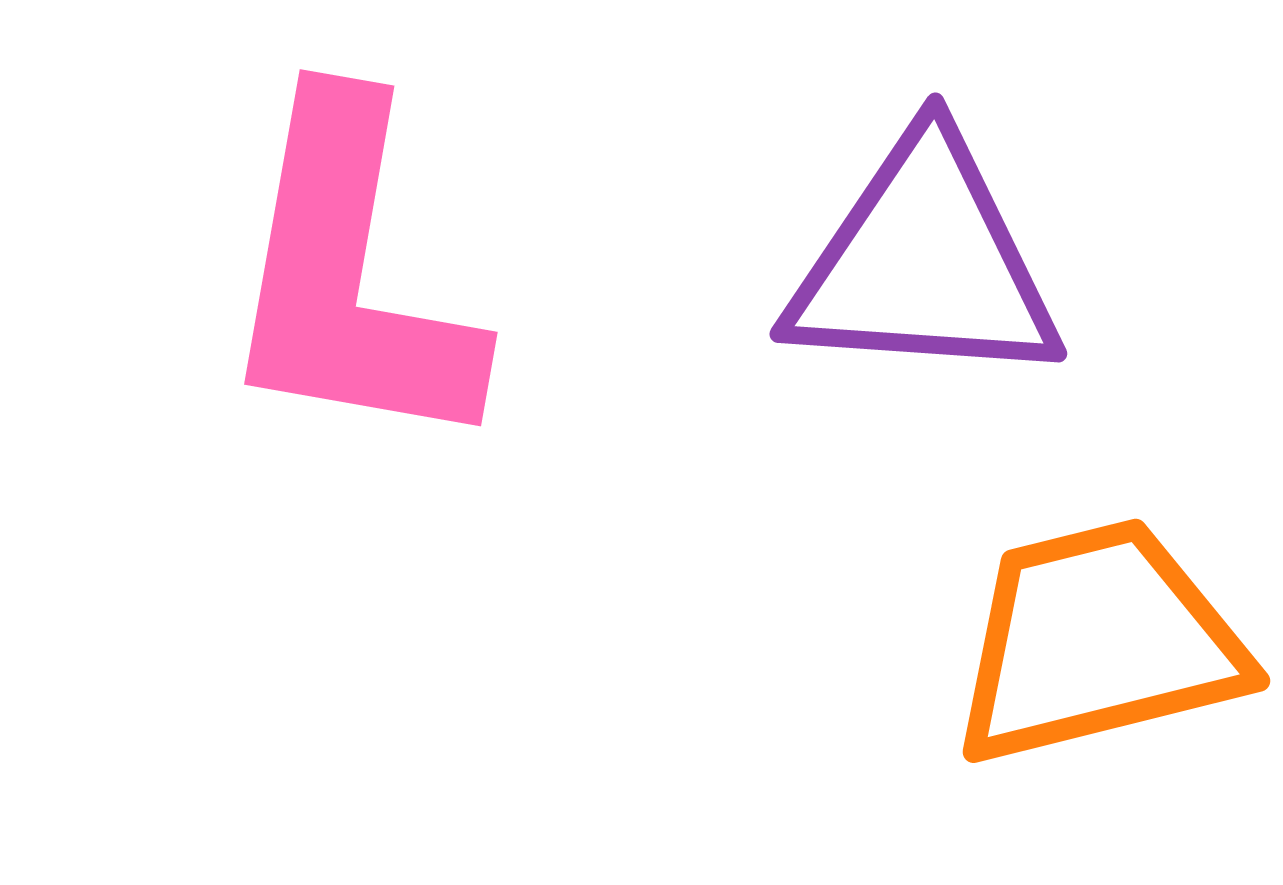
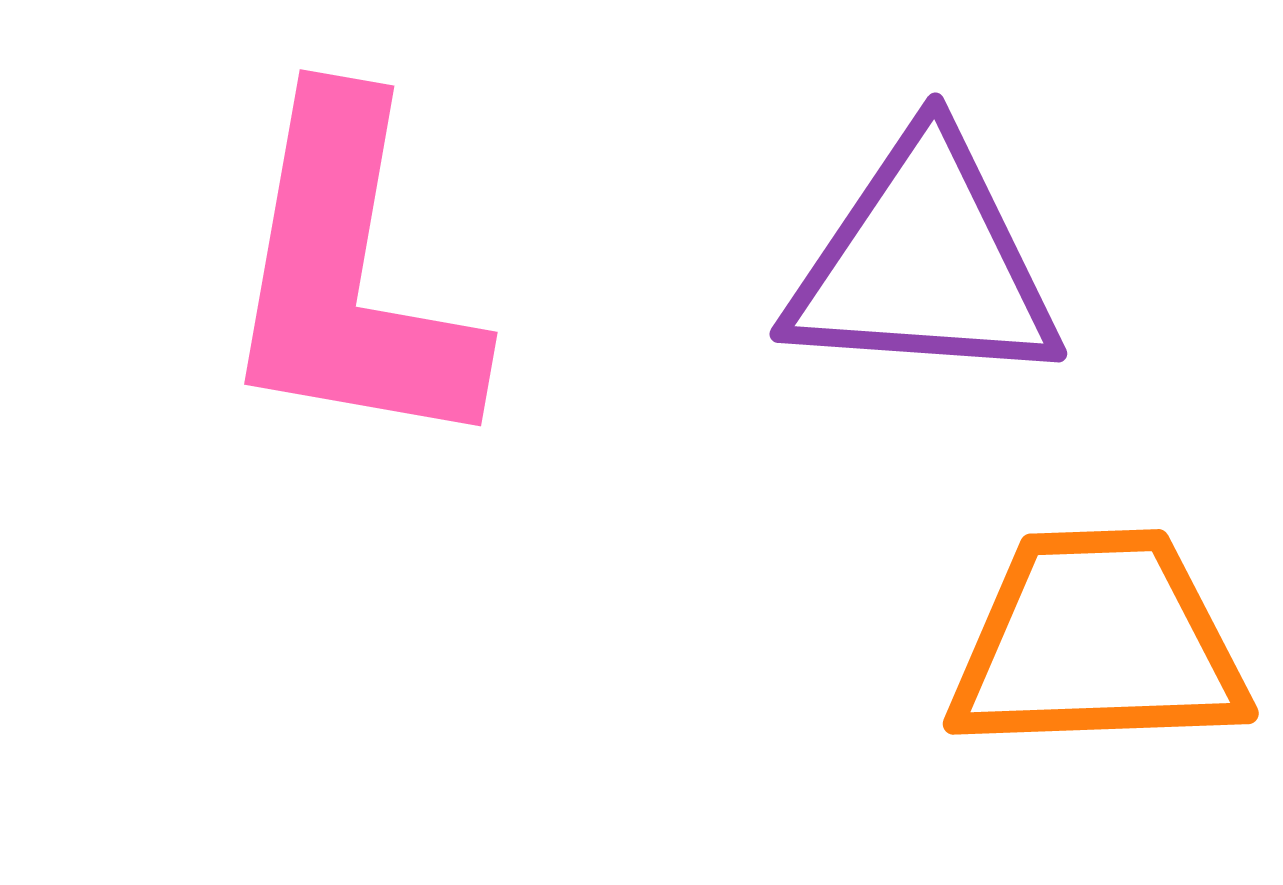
orange trapezoid: rotated 12 degrees clockwise
